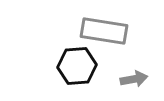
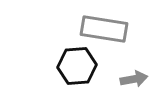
gray rectangle: moved 2 px up
